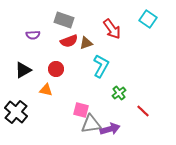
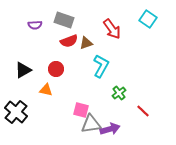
purple semicircle: moved 2 px right, 10 px up
